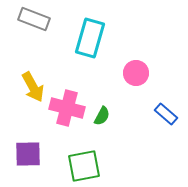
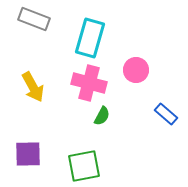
pink circle: moved 3 px up
pink cross: moved 22 px right, 25 px up
